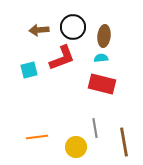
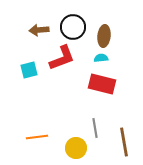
yellow circle: moved 1 px down
